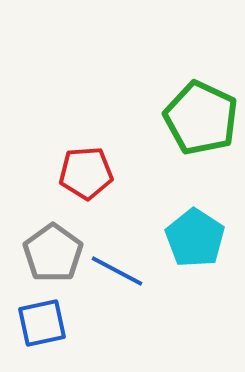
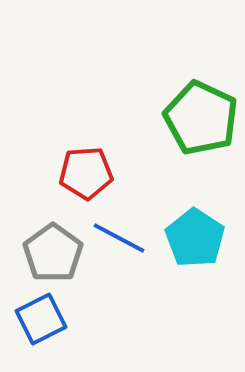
blue line: moved 2 px right, 33 px up
blue square: moved 1 px left, 4 px up; rotated 15 degrees counterclockwise
